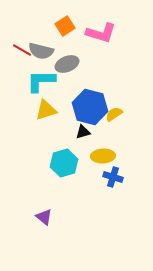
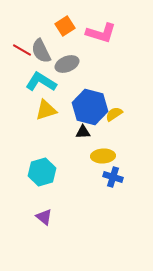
gray semicircle: rotated 50 degrees clockwise
cyan L-shape: moved 1 px down; rotated 32 degrees clockwise
black triangle: rotated 14 degrees clockwise
cyan hexagon: moved 22 px left, 9 px down
